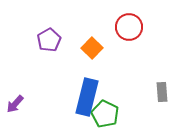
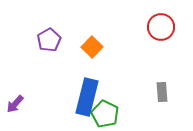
red circle: moved 32 px right
orange square: moved 1 px up
